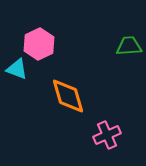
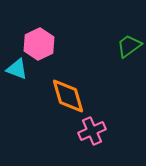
green trapezoid: rotated 32 degrees counterclockwise
pink cross: moved 15 px left, 4 px up
